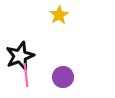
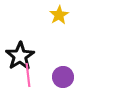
black star: rotated 12 degrees counterclockwise
pink line: moved 2 px right
